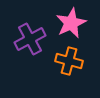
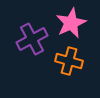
purple cross: moved 2 px right
